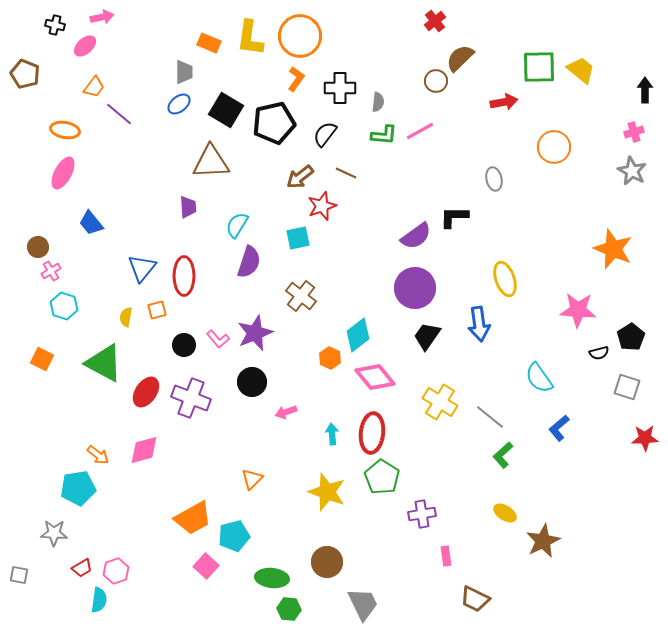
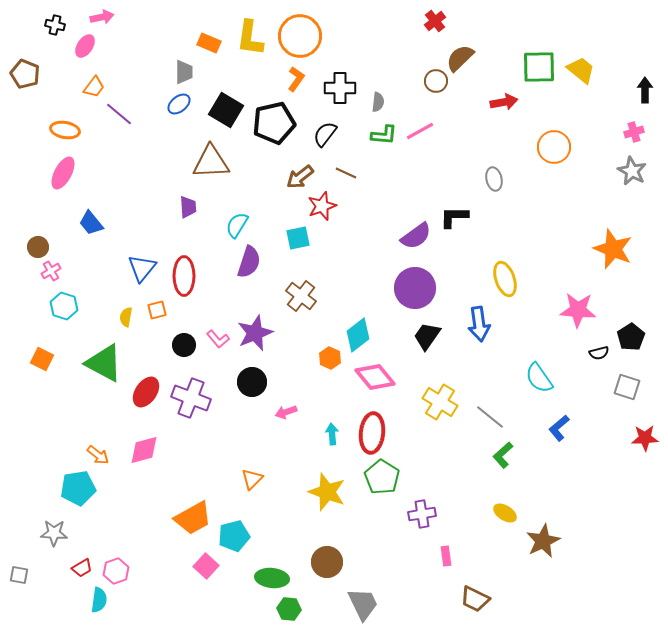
pink ellipse at (85, 46): rotated 15 degrees counterclockwise
